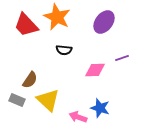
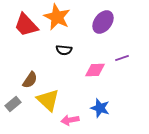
purple ellipse: moved 1 px left
gray rectangle: moved 4 px left, 4 px down; rotated 63 degrees counterclockwise
pink arrow: moved 8 px left, 3 px down; rotated 30 degrees counterclockwise
